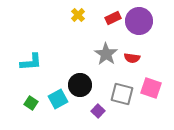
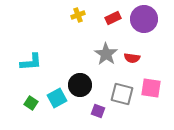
yellow cross: rotated 24 degrees clockwise
purple circle: moved 5 px right, 2 px up
pink square: rotated 10 degrees counterclockwise
cyan square: moved 1 px left, 1 px up
purple square: rotated 24 degrees counterclockwise
